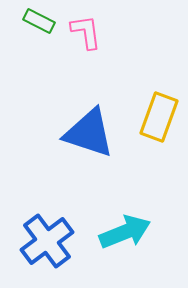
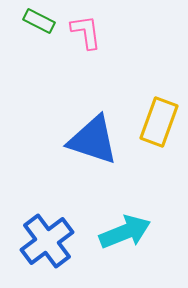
yellow rectangle: moved 5 px down
blue triangle: moved 4 px right, 7 px down
